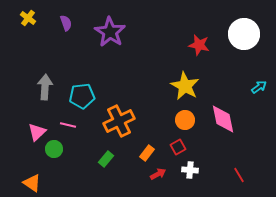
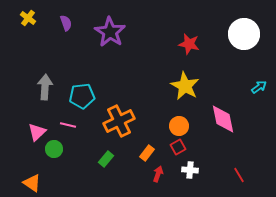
red star: moved 10 px left, 1 px up
orange circle: moved 6 px left, 6 px down
red arrow: rotated 42 degrees counterclockwise
